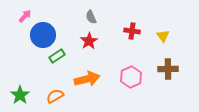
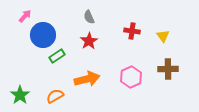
gray semicircle: moved 2 px left
